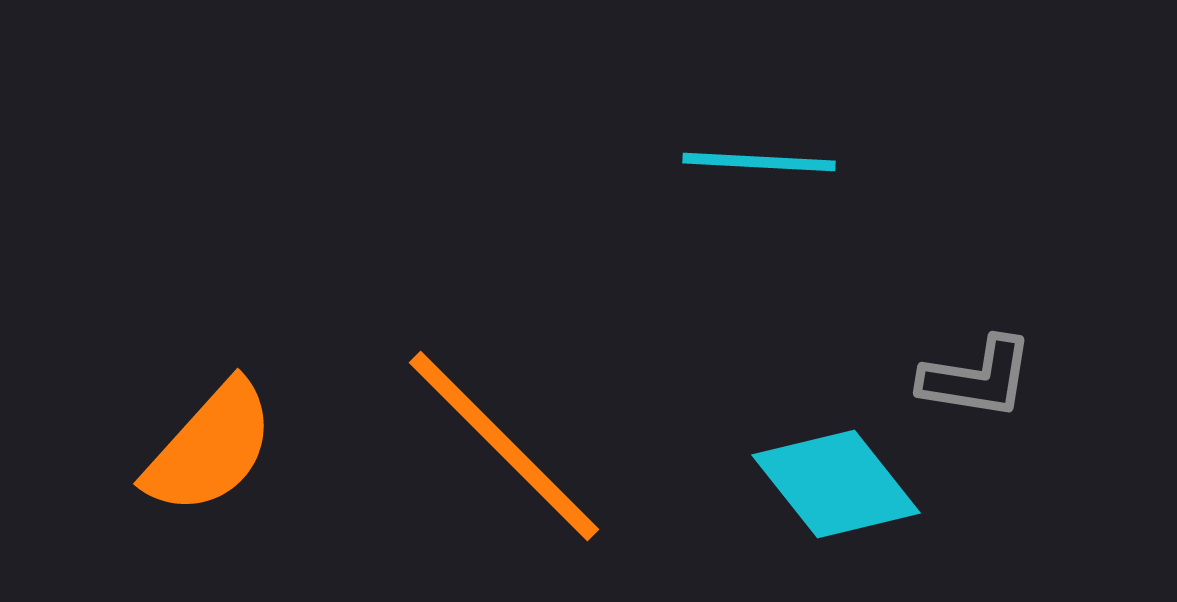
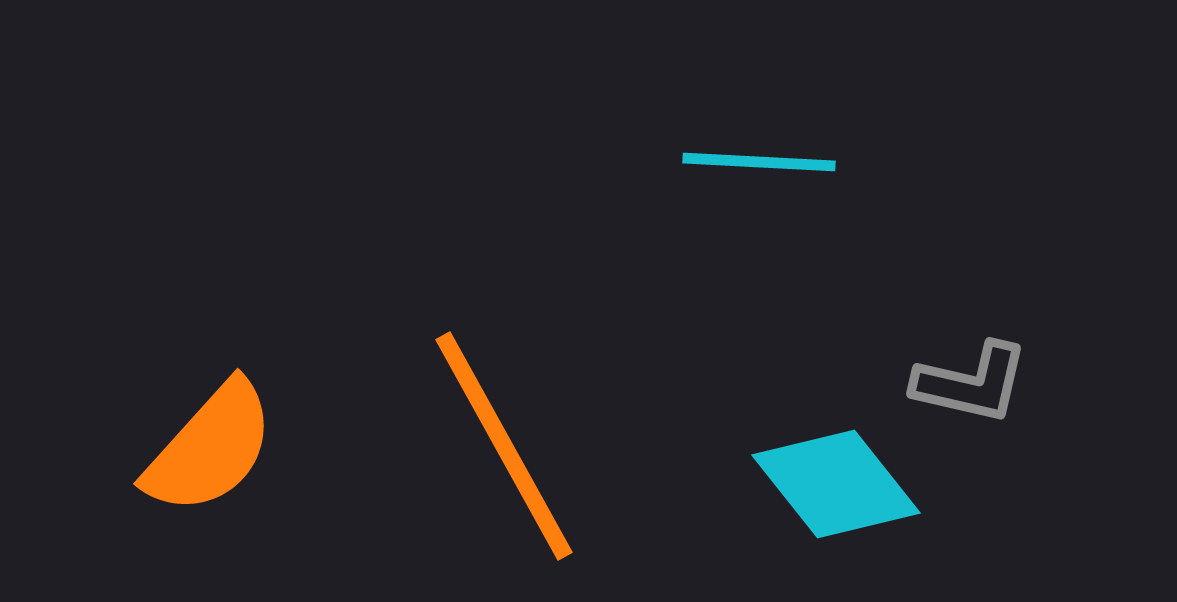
gray L-shape: moved 6 px left, 5 px down; rotated 4 degrees clockwise
orange line: rotated 16 degrees clockwise
